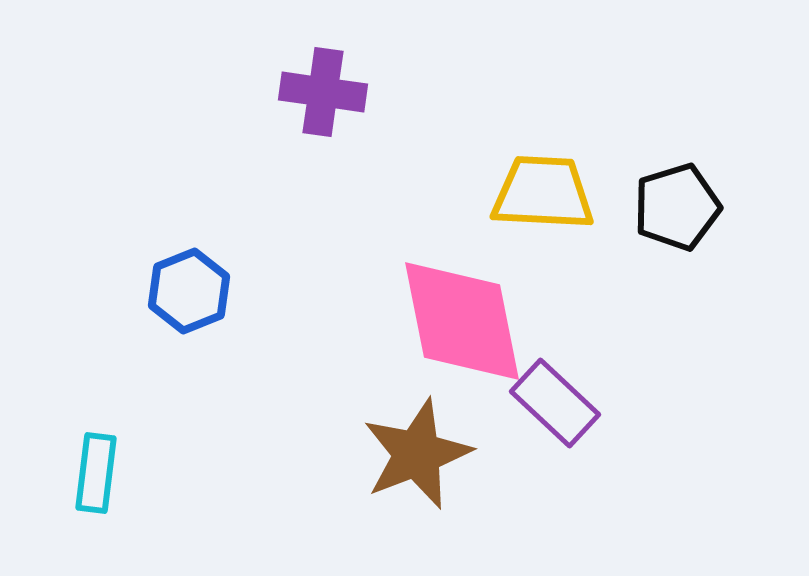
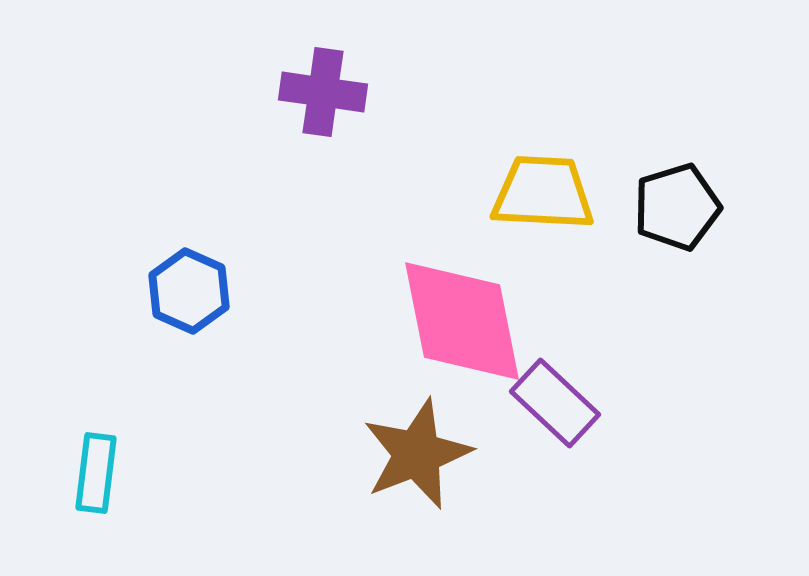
blue hexagon: rotated 14 degrees counterclockwise
